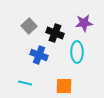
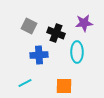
gray square: rotated 21 degrees counterclockwise
black cross: moved 1 px right
blue cross: rotated 24 degrees counterclockwise
cyan line: rotated 40 degrees counterclockwise
